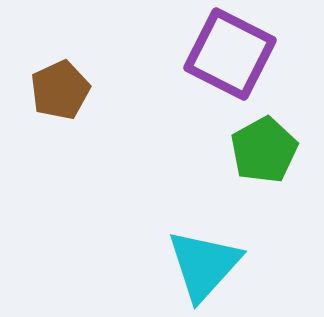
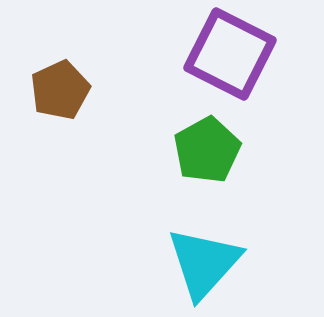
green pentagon: moved 57 px left
cyan triangle: moved 2 px up
